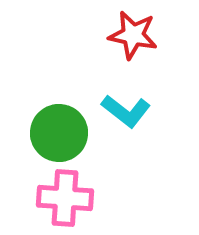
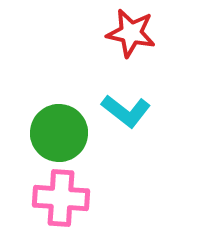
red star: moved 2 px left, 2 px up
pink cross: moved 4 px left
